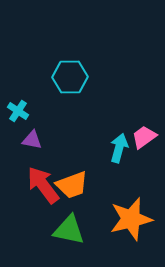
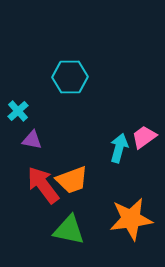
cyan cross: rotated 15 degrees clockwise
orange trapezoid: moved 5 px up
orange star: rotated 6 degrees clockwise
